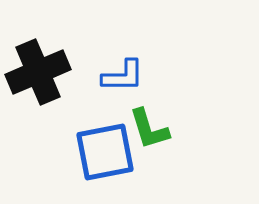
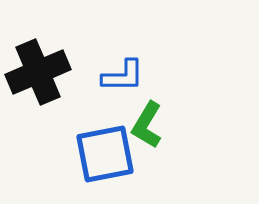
green L-shape: moved 2 px left, 4 px up; rotated 48 degrees clockwise
blue square: moved 2 px down
